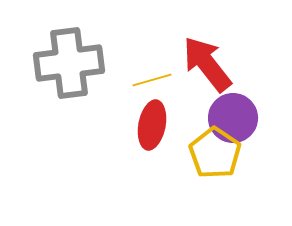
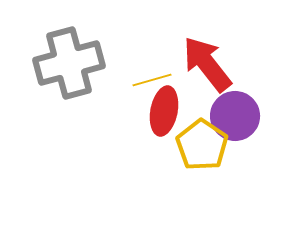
gray cross: rotated 8 degrees counterclockwise
purple circle: moved 2 px right, 2 px up
red ellipse: moved 12 px right, 14 px up
yellow pentagon: moved 13 px left, 8 px up
